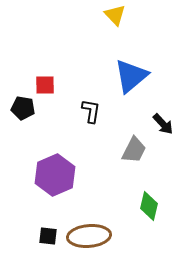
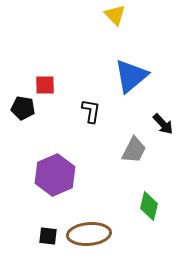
brown ellipse: moved 2 px up
